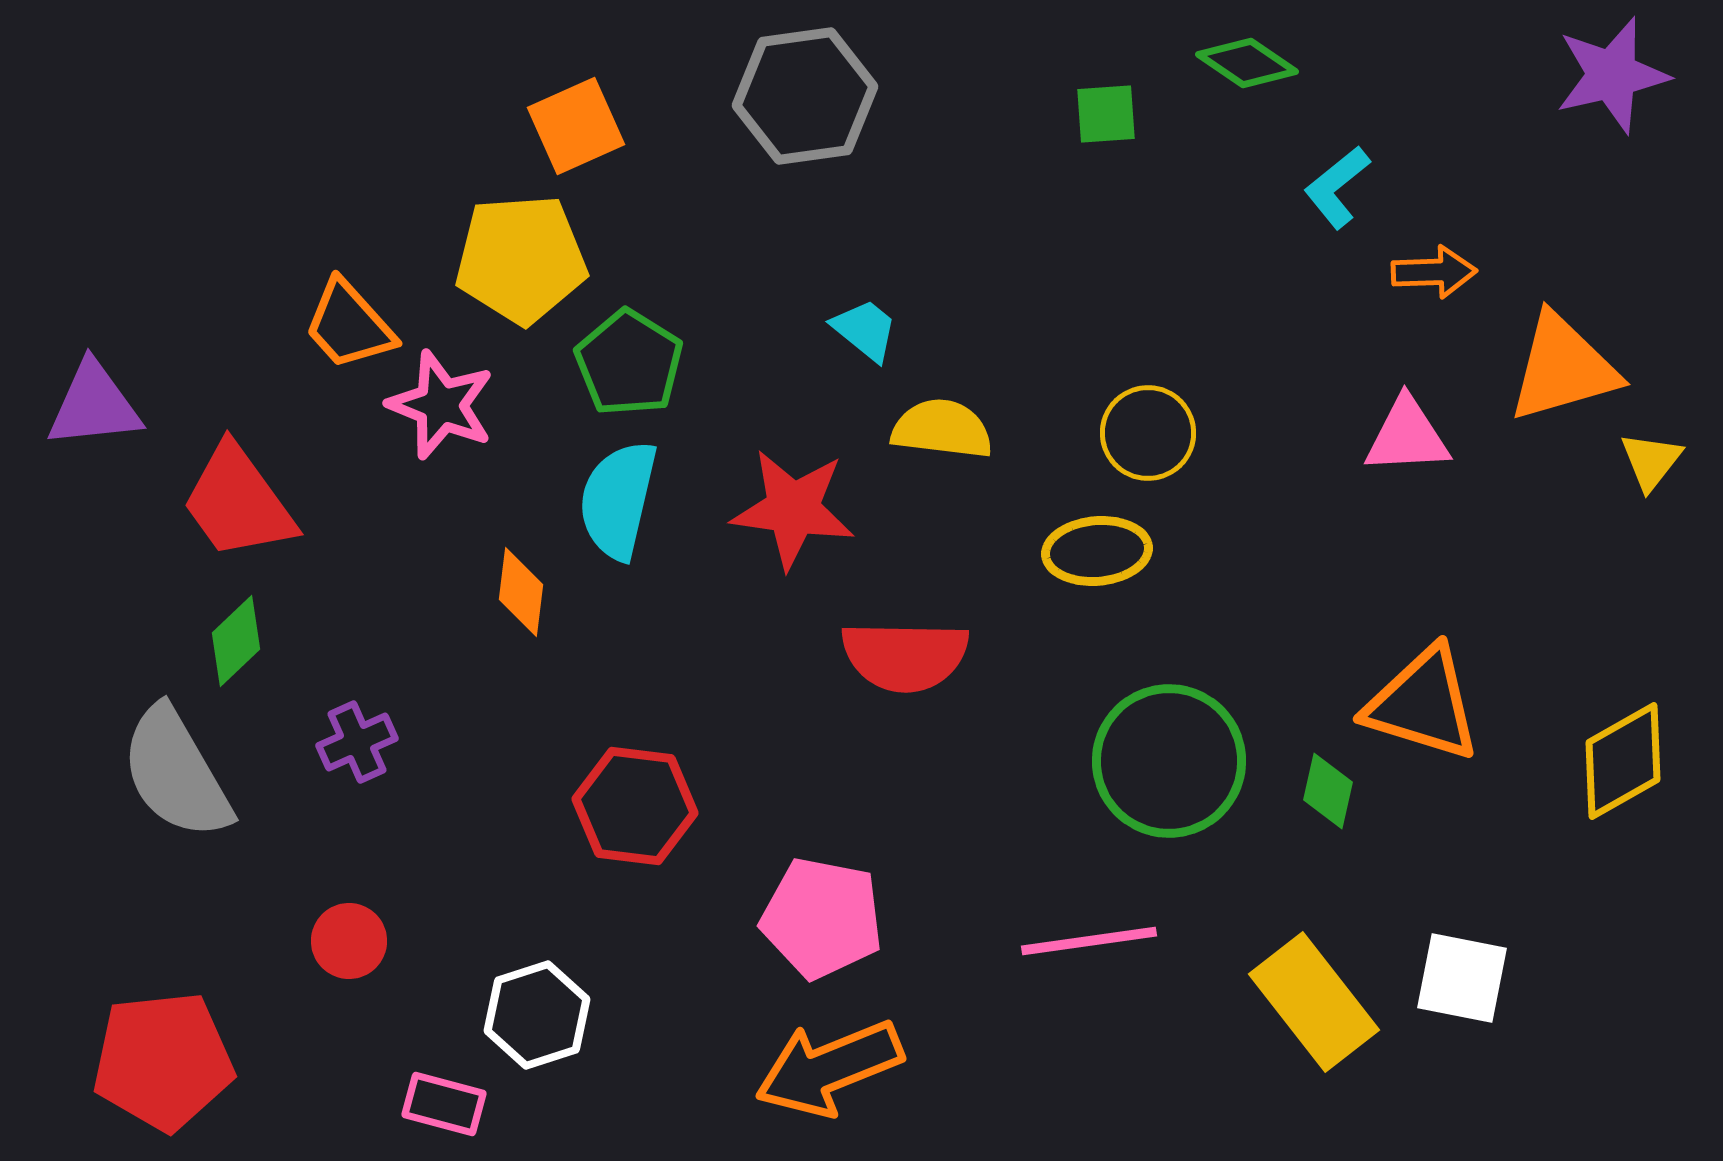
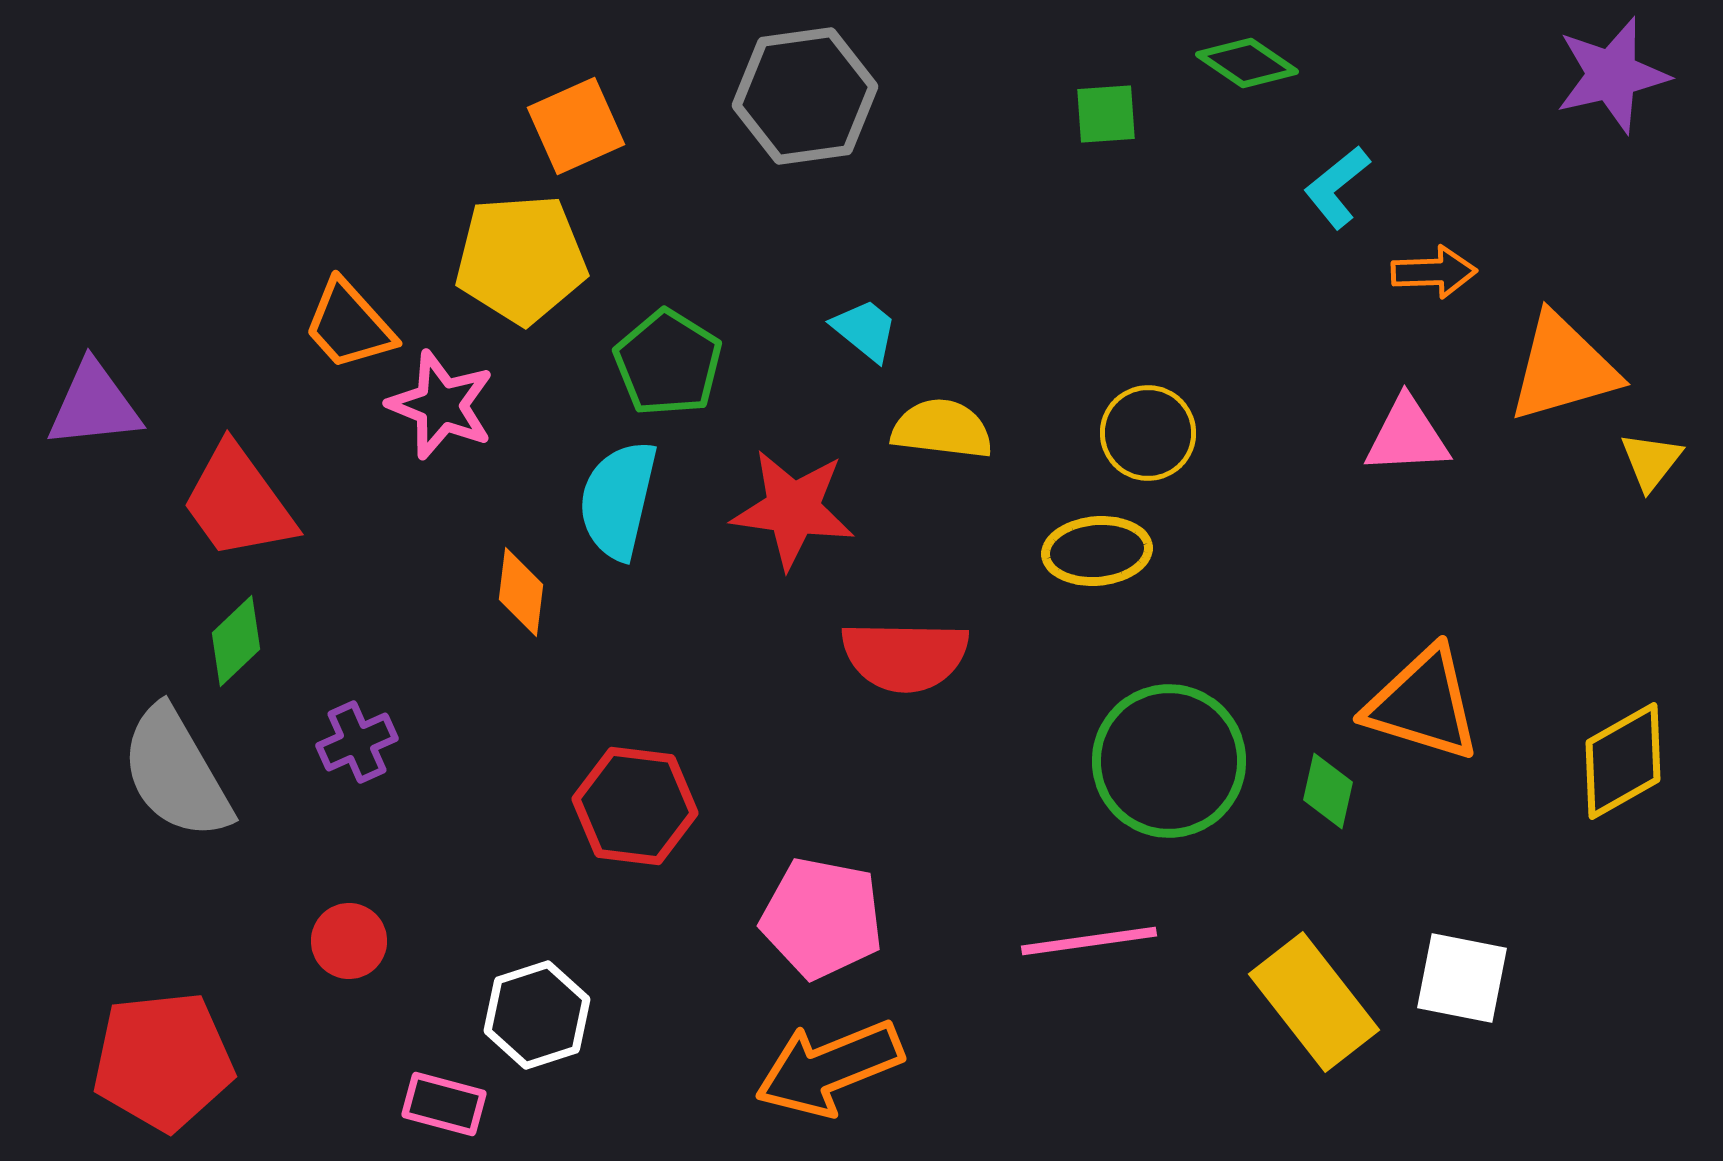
green pentagon at (629, 363): moved 39 px right
